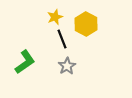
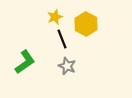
gray star: rotated 18 degrees counterclockwise
